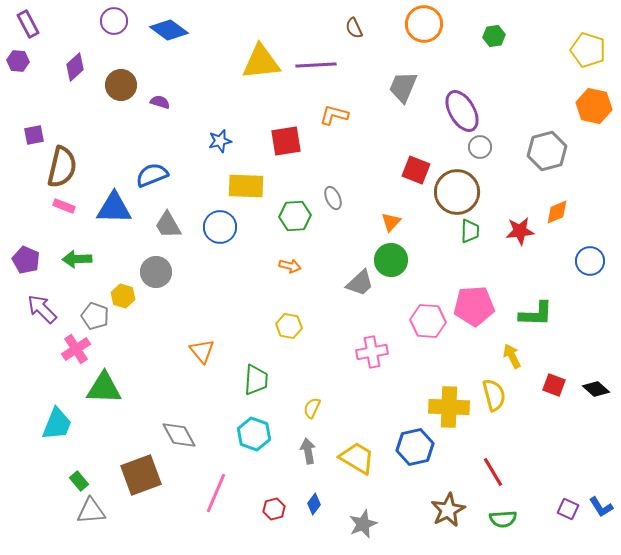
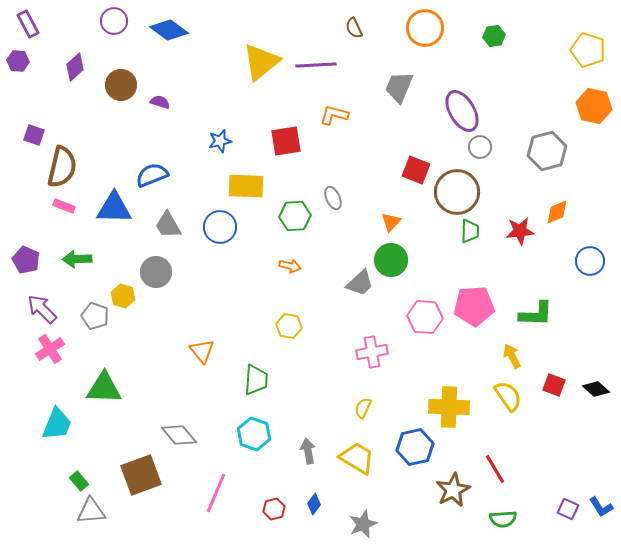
orange circle at (424, 24): moved 1 px right, 4 px down
yellow triangle at (261, 62): rotated 33 degrees counterclockwise
gray trapezoid at (403, 87): moved 4 px left
purple square at (34, 135): rotated 30 degrees clockwise
pink hexagon at (428, 321): moved 3 px left, 4 px up
pink cross at (76, 349): moved 26 px left
yellow semicircle at (494, 395): moved 14 px right, 1 px down; rotated 20 degrees counterclockwise
yellow semicircle at (312, 408): moved 51 px right
gray diamond at (179, 435): rotated 12 degrees counterclockwise
red line at (493, 472): moved 2 px right, 3 px up
brown star at (448, 510): moved 5 px right, 20 px up
